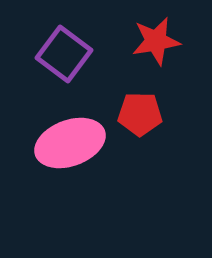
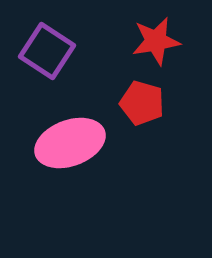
purple square: moved 17 px left, 3 px up; rotated 4 degrees counterclockwise
red pentagon: moved 2 px right, 11 px up; rotated 15 degrees clockwise
